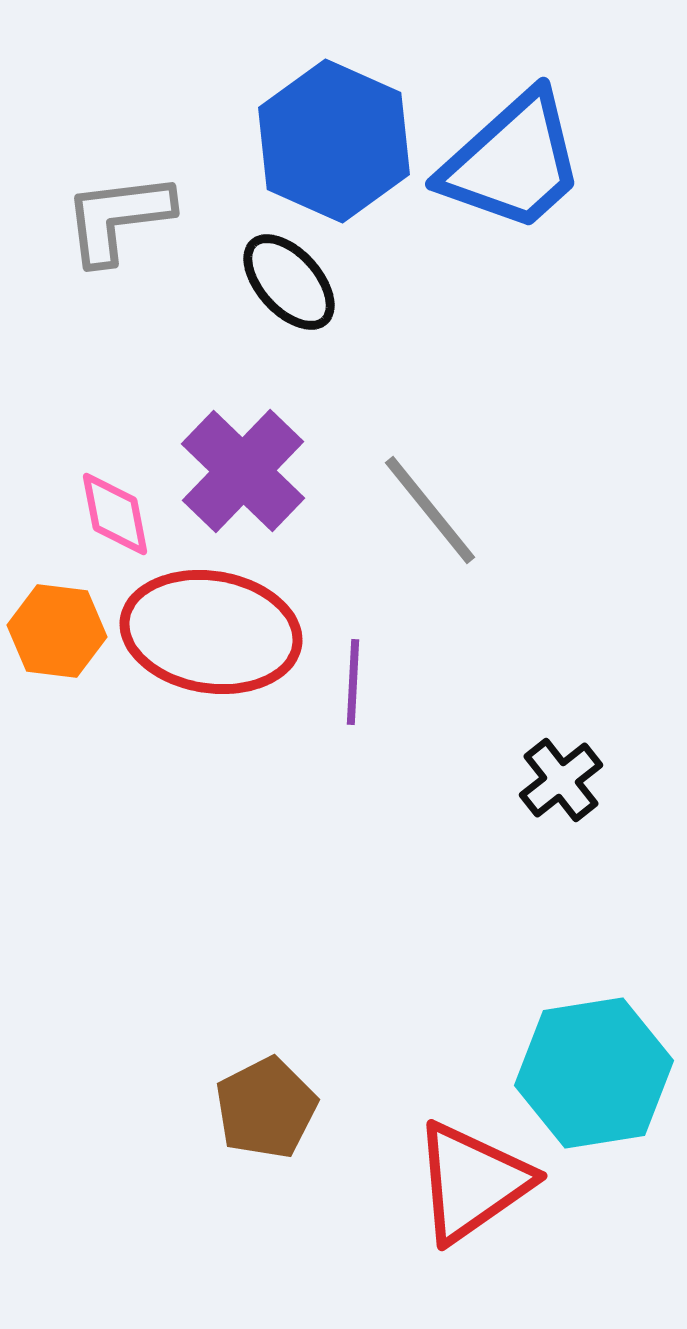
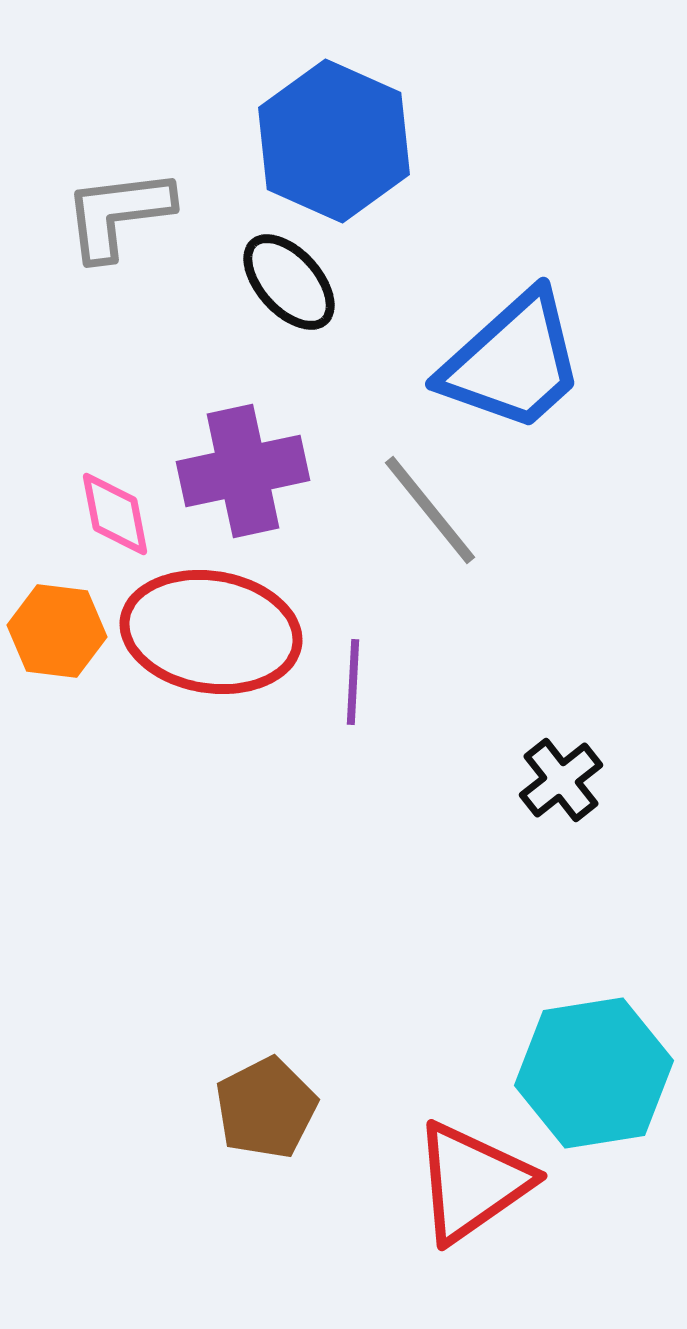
blue trapezoid: moved 200 px down
gray L-shape: moved 4 px up
purple cross: rotated 34 degrees clockwise
